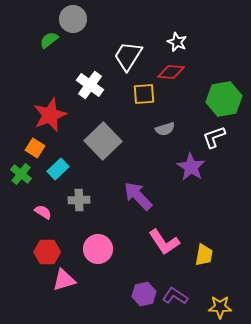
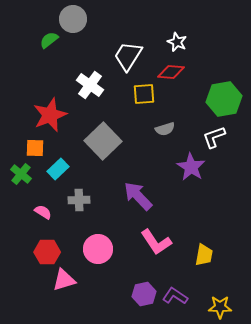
orange square: rotated 30 degrees counterclockwise
pink L-shape: moved 8 px left
